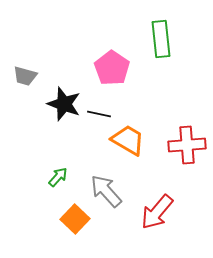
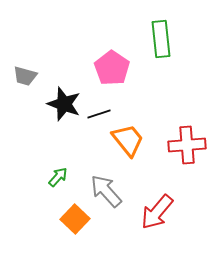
black line: rotated 30 degrees counterclockwise
orange trapezoid: rotated 21 degrees clockwise
